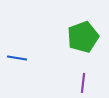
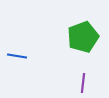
blue line: moved 2 px up
